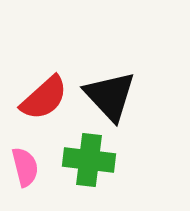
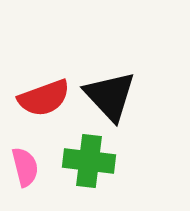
red semicircle: rotated 22 degrees clockwise
green cross: moved 1 px down
